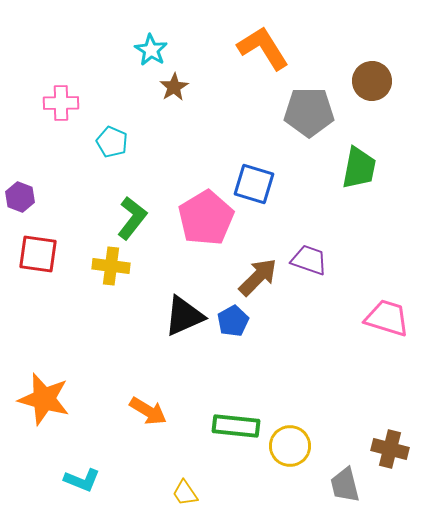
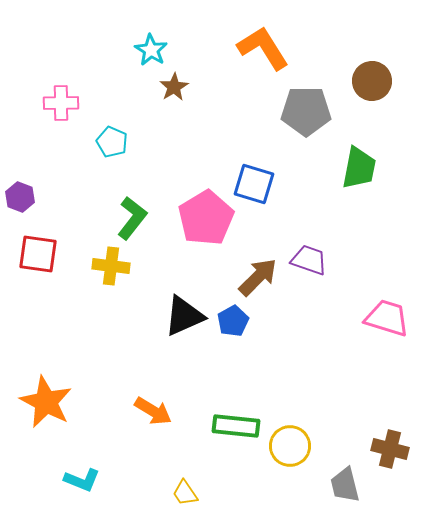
gray pentagon: moved 3 px left, 1 px up
orange star: moved 2 px right, 3 px down; rotated 12 degrees clockwise
orange arrow: moved 5 px right
